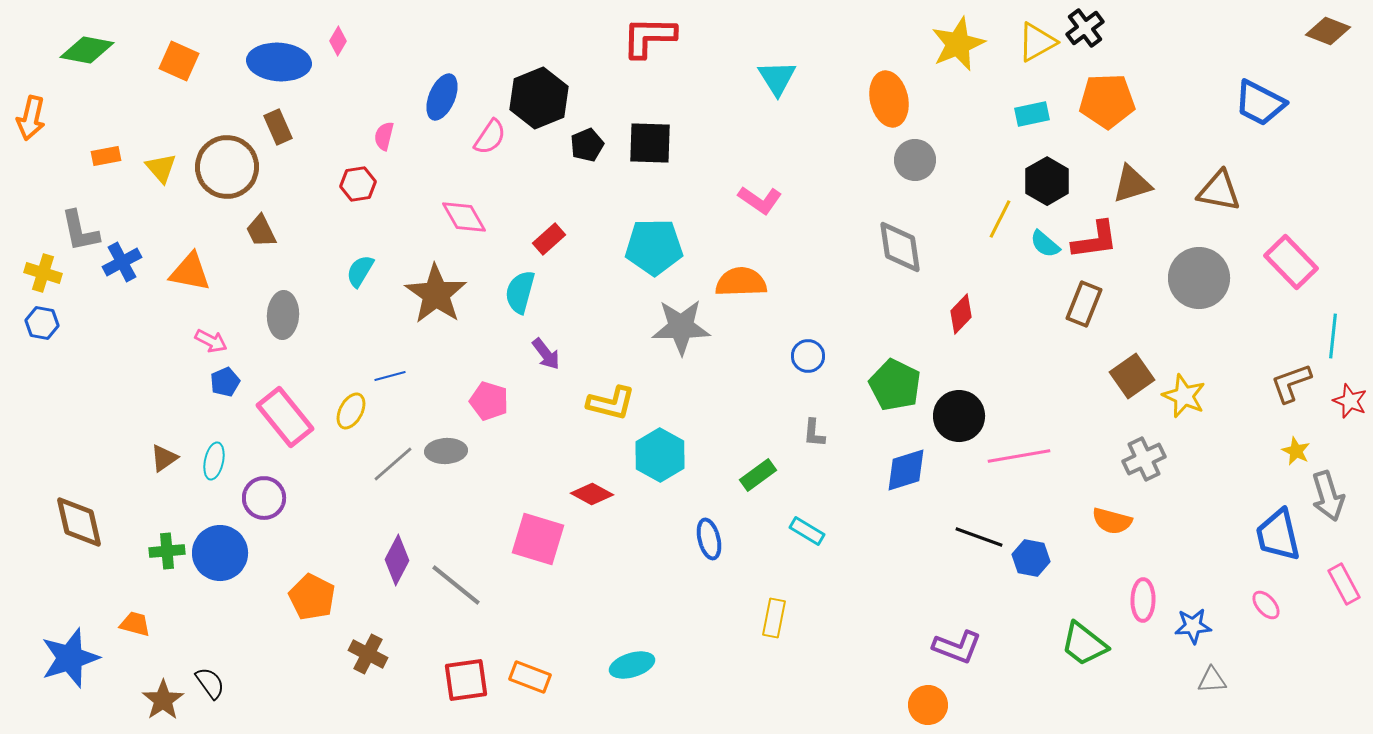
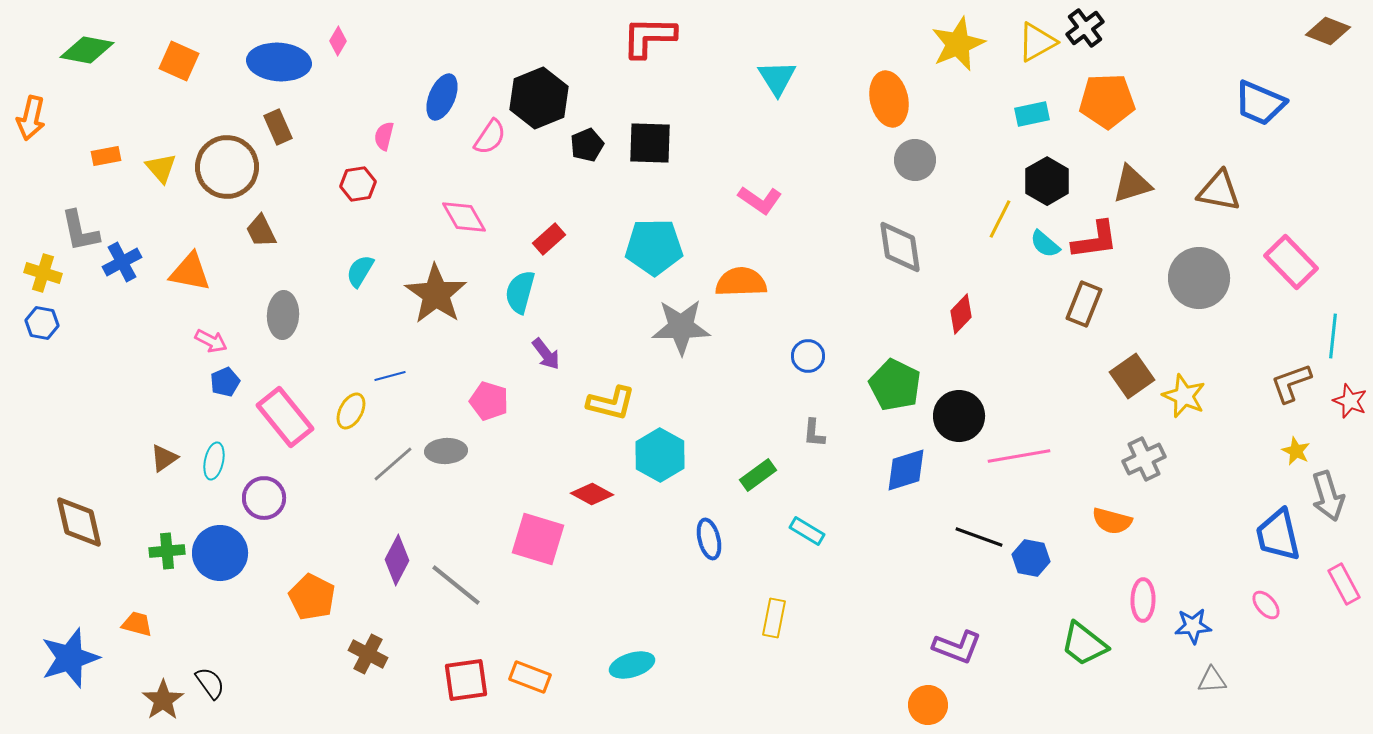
blue trapezoid at (1260, 103): rotated 4 degrees counterclockwise
orange trapezoid at (135, 624): moved 2 px right
